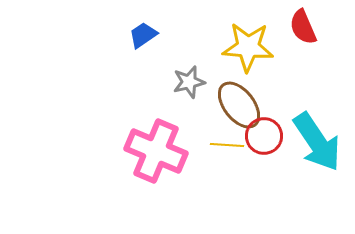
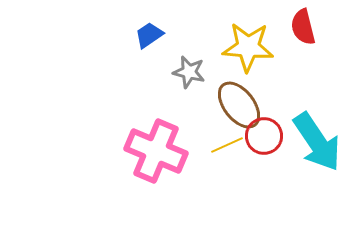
red semicircle: rotated 9 degrees clockwise
blue trapezoid: moved 6 px right
gray star: moved 10 px up; rotated 28 degrees clockwise
yellow line: rotated 28 degrees counterclockwise
